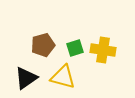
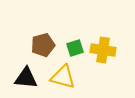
black triangle: rotated 40 degrees clockwise
